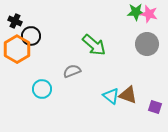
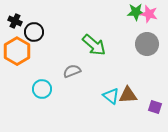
black circle: moved 3 px right, 4 px up
orange hexagon: moved 2 px down
brown triangle: rotated 24 degrees counterclockwise
